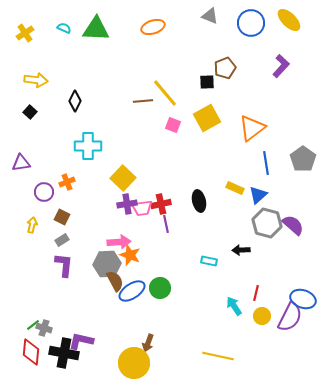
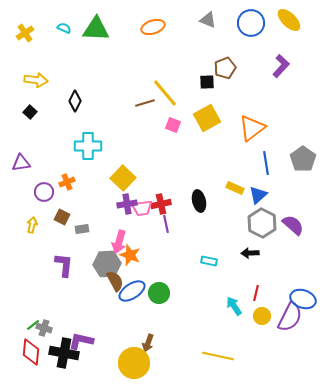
gray triangle at (210, 16): moved 2 px left, 4 px down
brown line at (143, 101): moved 2 px right, 2 px down; rotated 12 degrees counterclockwise
gray hexagon at (267, 223): moved 5 px left; rotated 12 degrees clockwise
gray rectangle at (62, 240): moved 20 px right, 11 px up; rotated 24 degrees clockwise
pink arrow at (119, 242): rotated 110 degrees clockwise
black arrow at (241, 250): moved 9 px right, 3 px down
green circle at (160, 288): moved 1 px left, 5 px down
